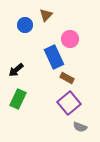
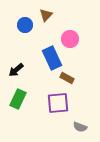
blue rectangle: moved 2 px left, 1 px down
purple square: moved 11 px left; rotated 35 degrees clockwise
